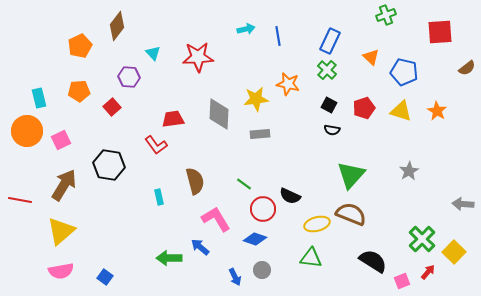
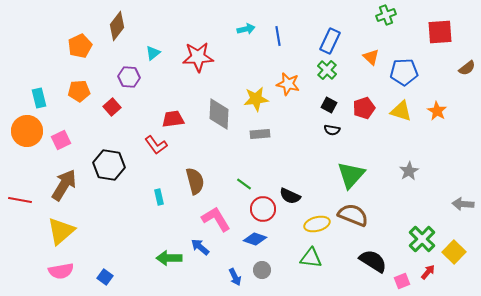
cyan triangle at (153, 53): rotated 35 degrees clockwise
blue pentagon at (404, 72): rotated 16 degrees counterclockwise
brown semicircle at (351, 214): moved 2 px right, 1 px down
